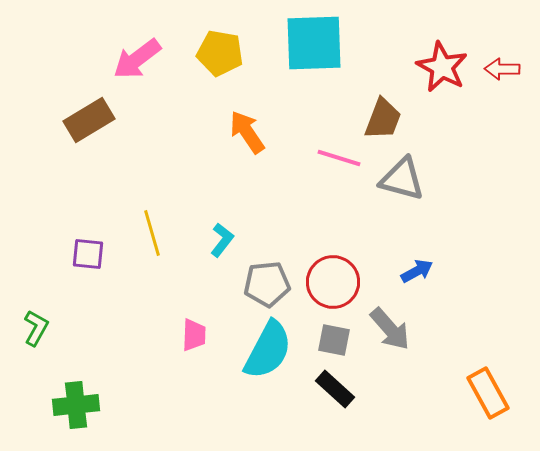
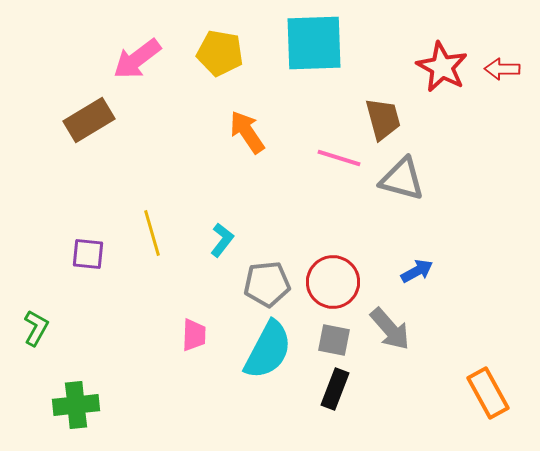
brown trapezoid: rotated 36 degrees counterclockwise
black rectangle: rotated 69 degrees clockwise
